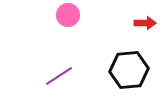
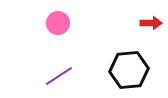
pink circle: moved 10 px left, 8 px down
red arrow: moved 6 px right
